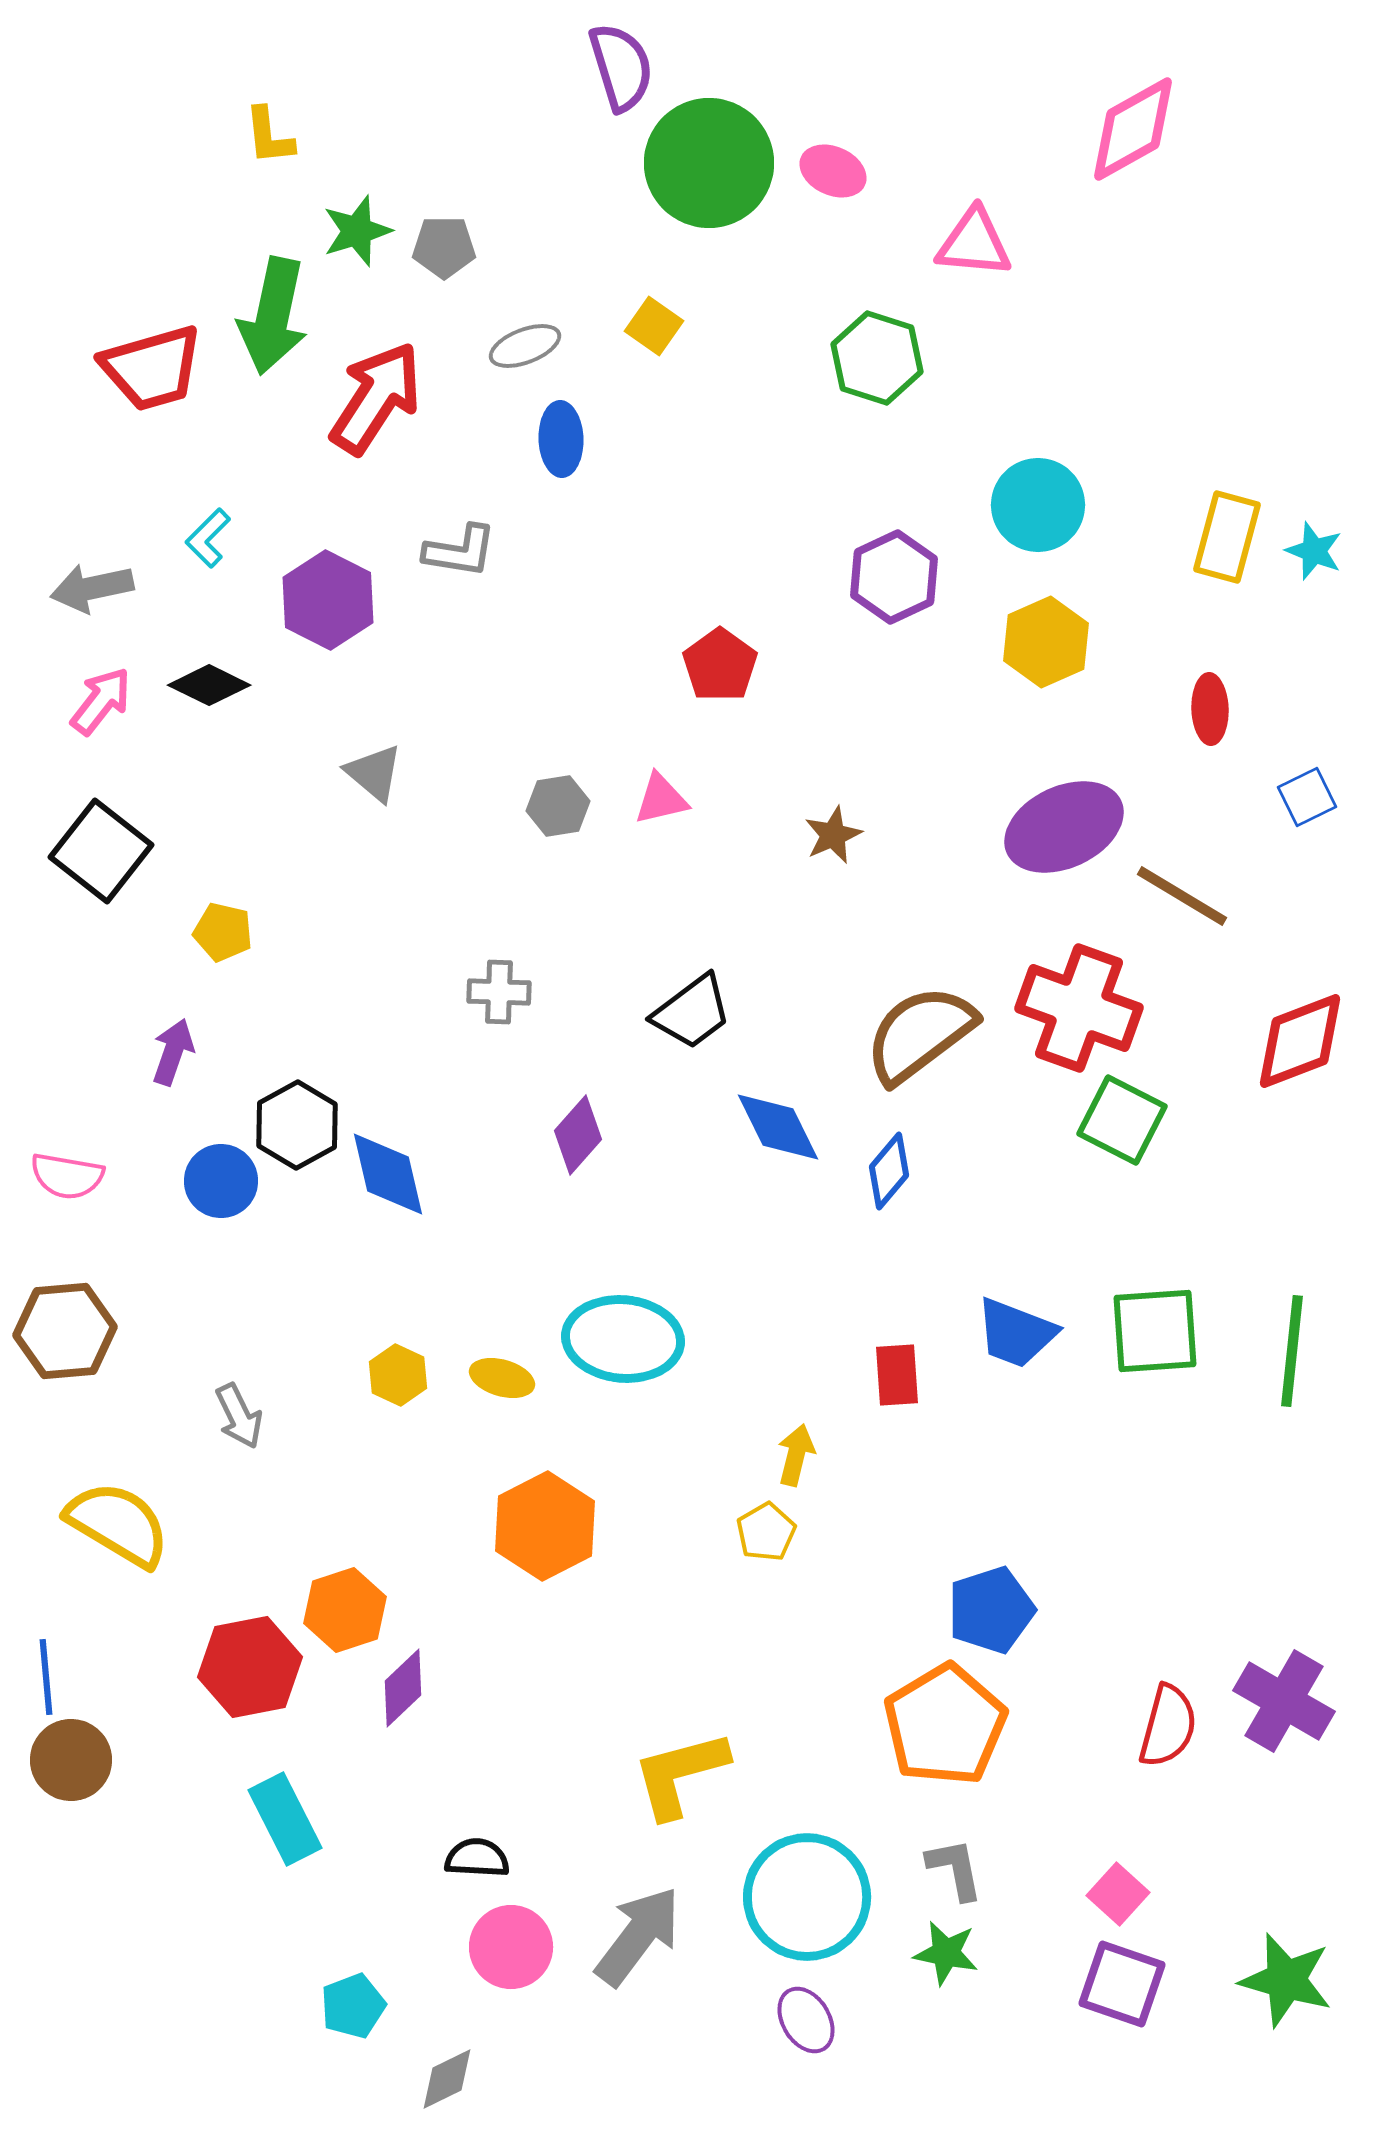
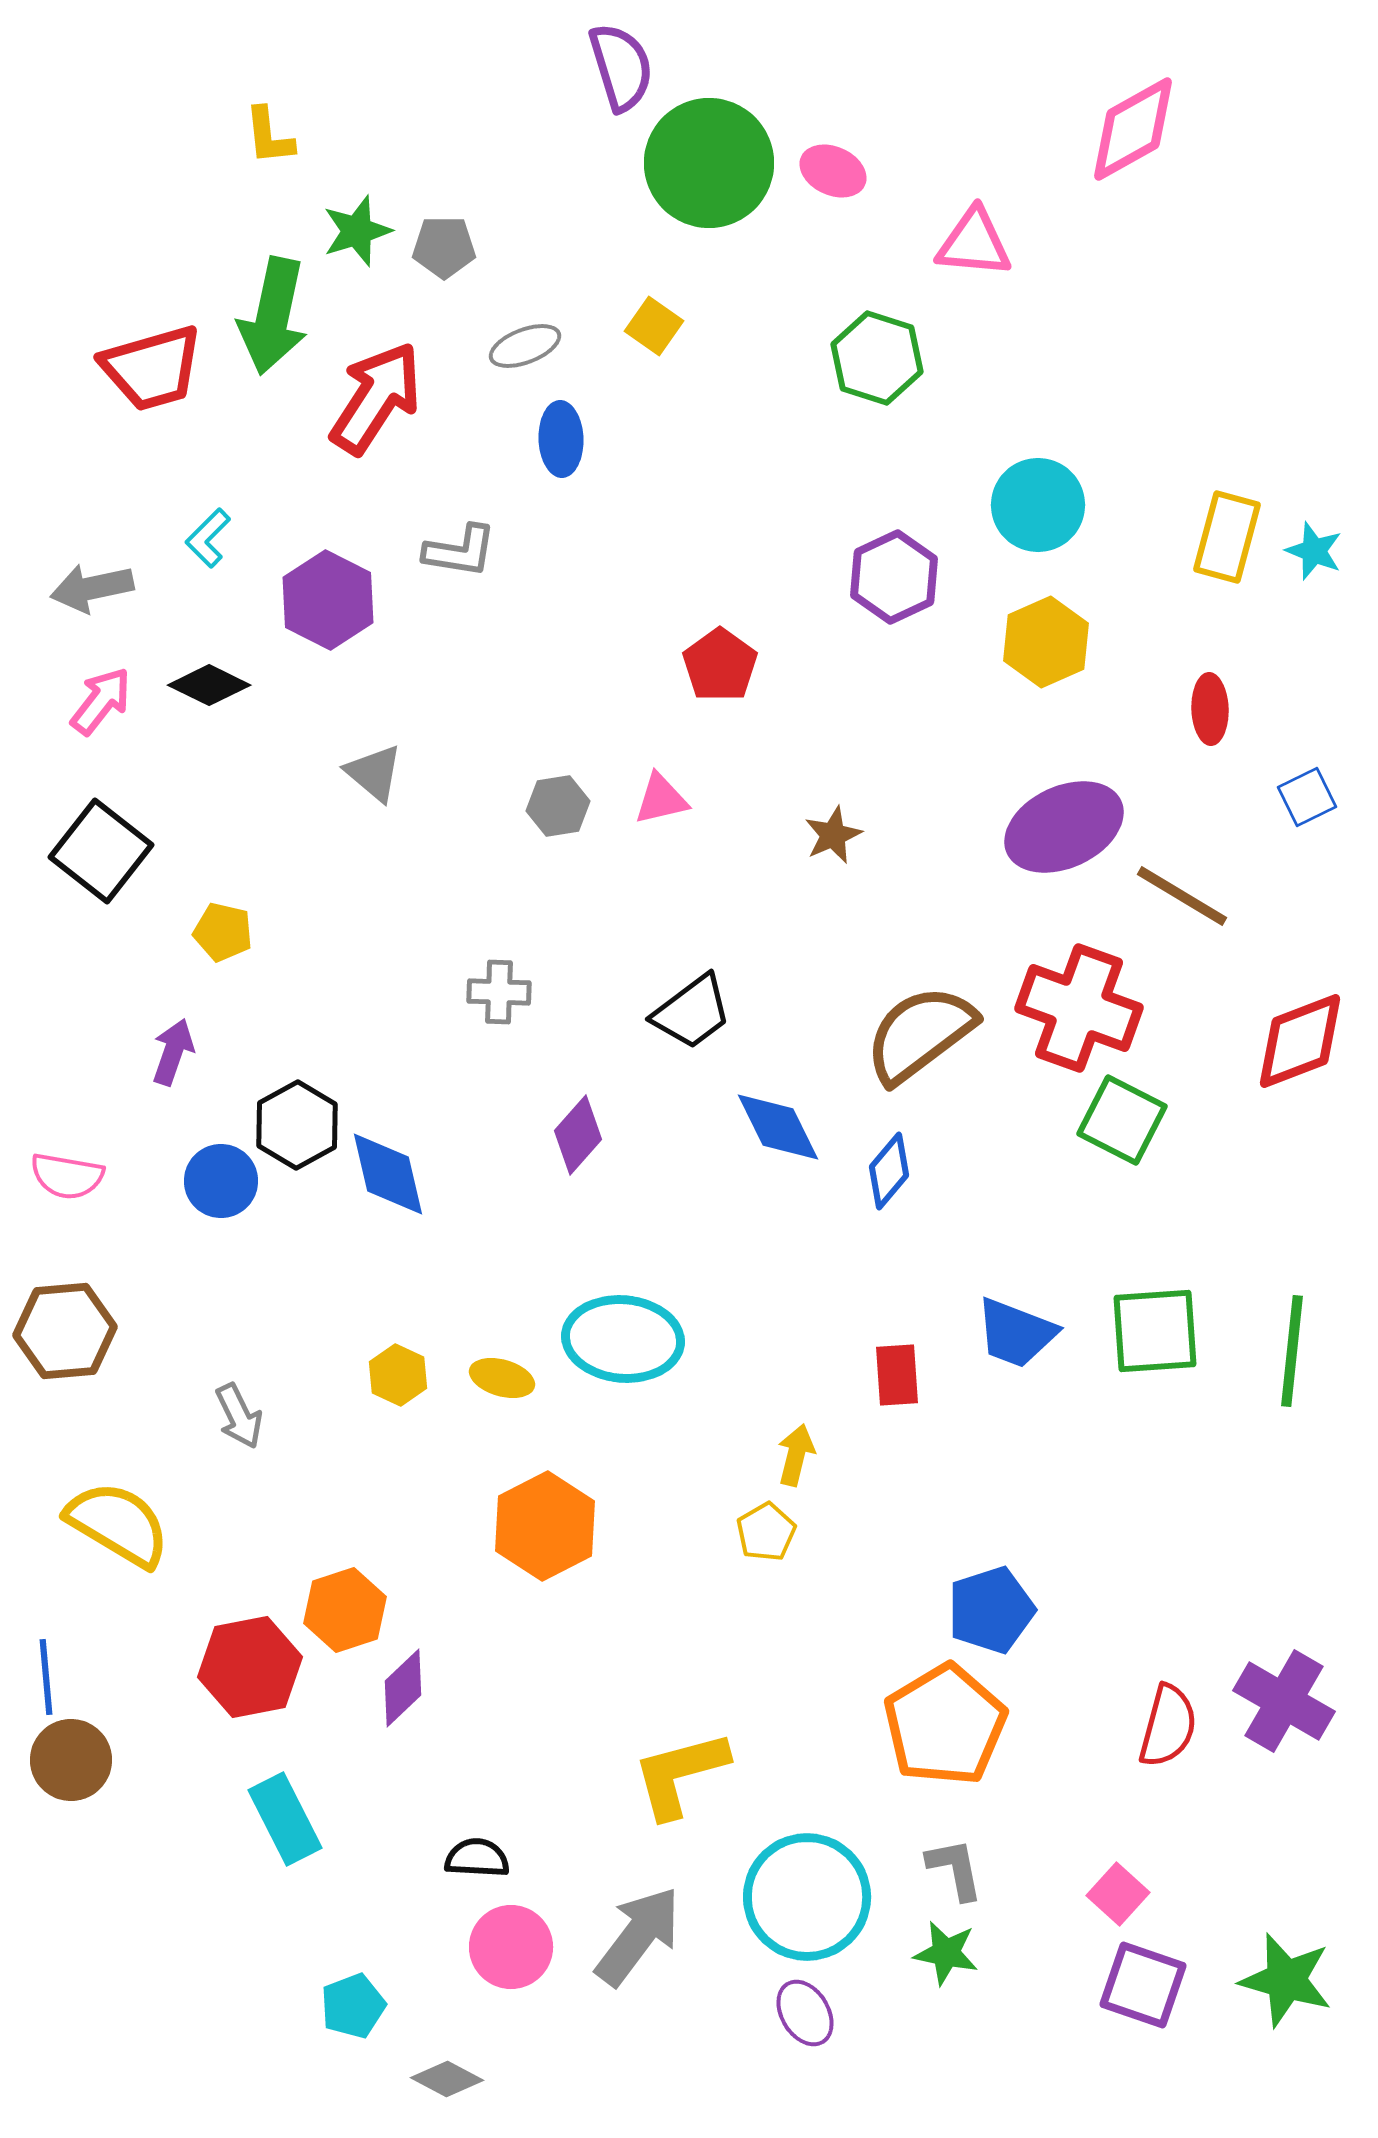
purple square at (1122, 1984): moved 21 px right, 1 px down
purple ellipse at (806, 2020): moved 1 px left, 7 px up
gray diamond at (447, 2079): rotated 54 degrees clockwise
